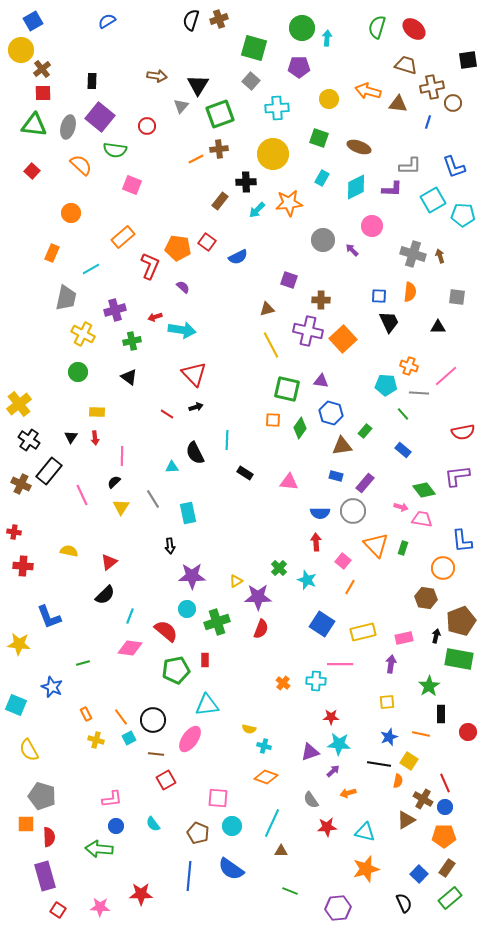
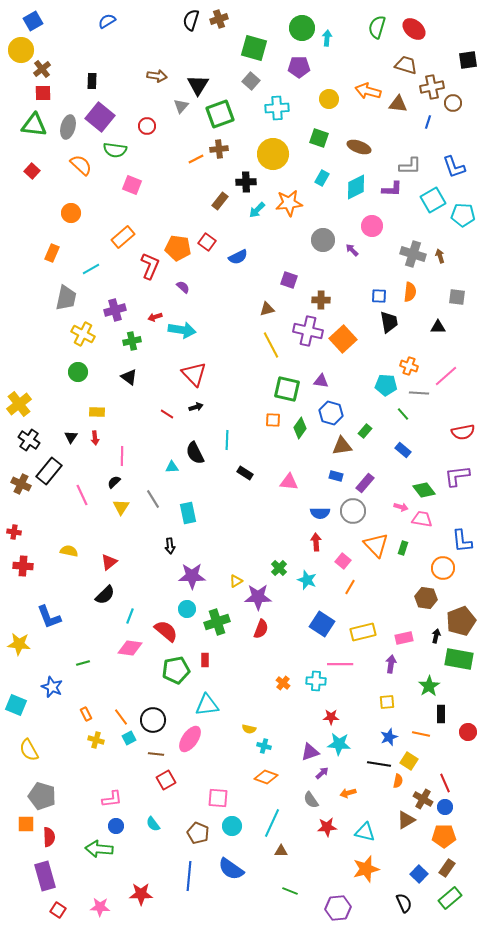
black trapezoid at (389, 322): rotated 15 degrees clockwise
purple arrow at (333, 771): moved 11 px left, 2 px down
